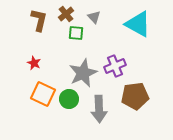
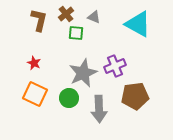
gray triangle: rotated 24 degrees counterclockwise
orange square: moved 8 px left
green circle: moved 1 px up
